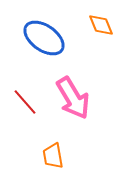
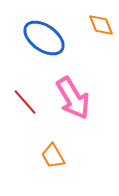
orange trapezoid: rotated 20 degrees counterclockwise
